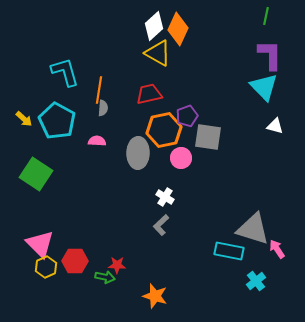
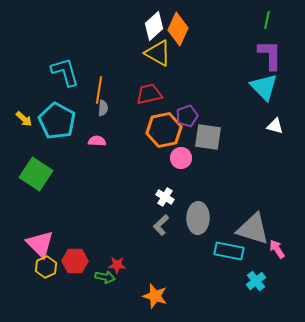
green line: moved 1 px right, 4 px down
gray ellipse: moved 60 px right, 65 px down
